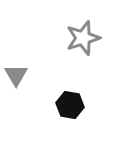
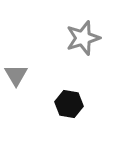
black hexagon: moved 1 px left, 1 px up
